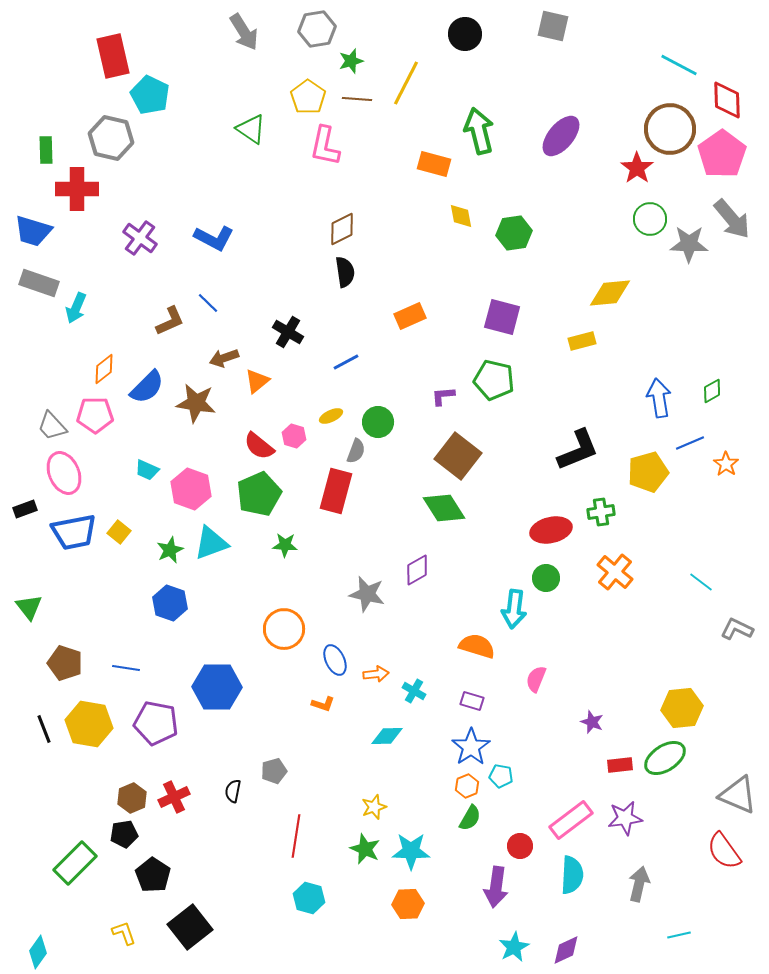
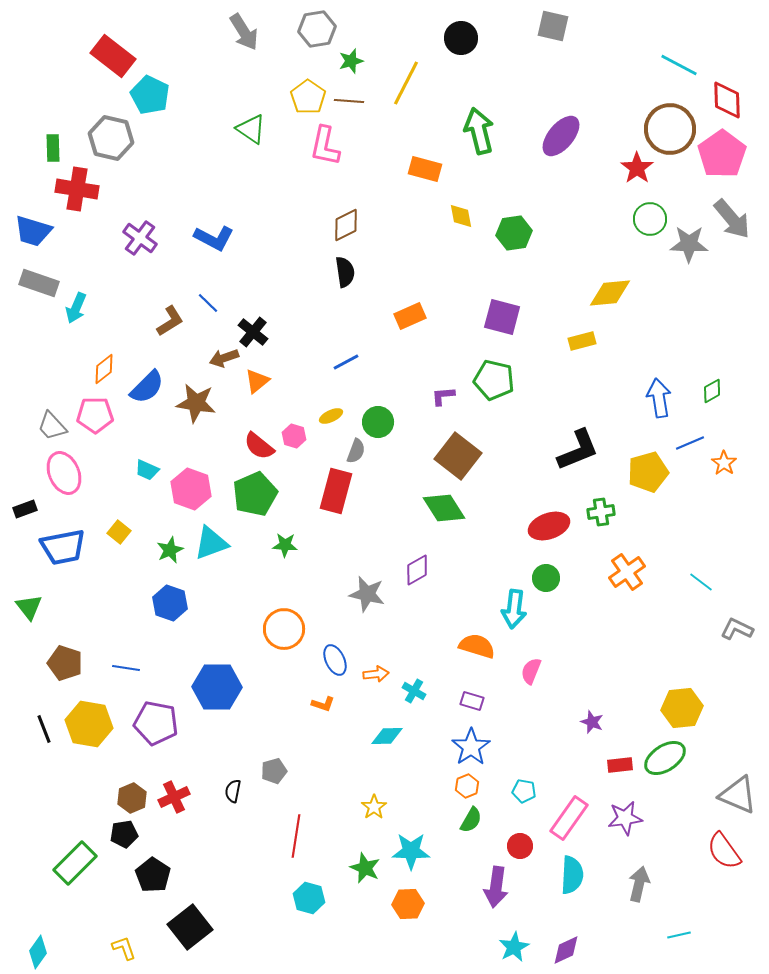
black circle at (465, 34): moved 4 px left, 4 px down
red rectangle at (113, 56): rotated 39 degrees counterclockwise
brown line at (357, 99): moved 8 px left, 2 px down
green rectangle at (46, 150): moved 7 px right, 2 px up
orange rectangle at (434, 164): moved 9 px left, 5 px down
red cross at (77, 189): rotated 9 degrees clockwise
brown diamond at (342, 229): moved 4 px right, 4 px up
brown L-shape at (170, 321): rotated 8 degrees counterclockwise
black cross at (288, 332): moved 35 px left; rotated 8 degrees clockwise
orange star at (726, 464): moved 2 px left, 1 px up
green pentagon at (259, 494): moved 4 px left
red ellipse at (551, 530): moved 2 px left, 4 px up; rotated 6 degrees counterclockwise
blue trapezoid at (74, 532): moved 11 px left, 15 px down
orange cross at (615, 572): moved 12 px right; rotated 15 degrees clockwise
pink semicircle at (536, 679): moved 5 px left, 8 px up
cyan pentagon at (501, 776): moved 23 px right, 15 px down
yellow star at (374, 807): rotated 15 degrees counterclockwise
green semicircle at (470, 818): moved 1 px right, 2 px down
pink rectangle at (571, 820): moved 2 px left, 2 px up; rotated 18 degrees counterclockwise
green star at (365, 849): moved 19 px down
yellow L-shape at (124, 933): moved 15 px down
